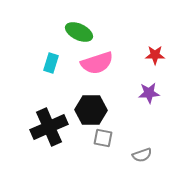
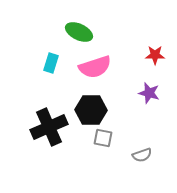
pink semicircle: moved 2 px left, 4 px down
purple star: rotated 20 degrees clockwise
